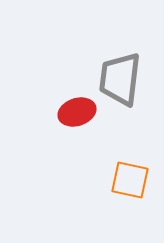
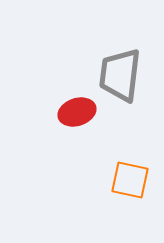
gray trapezoid: moved 4 px up
